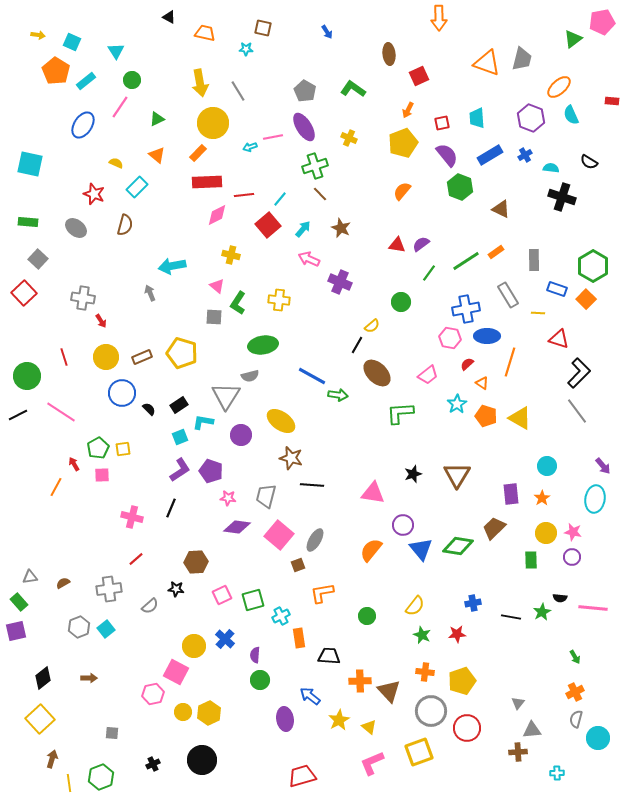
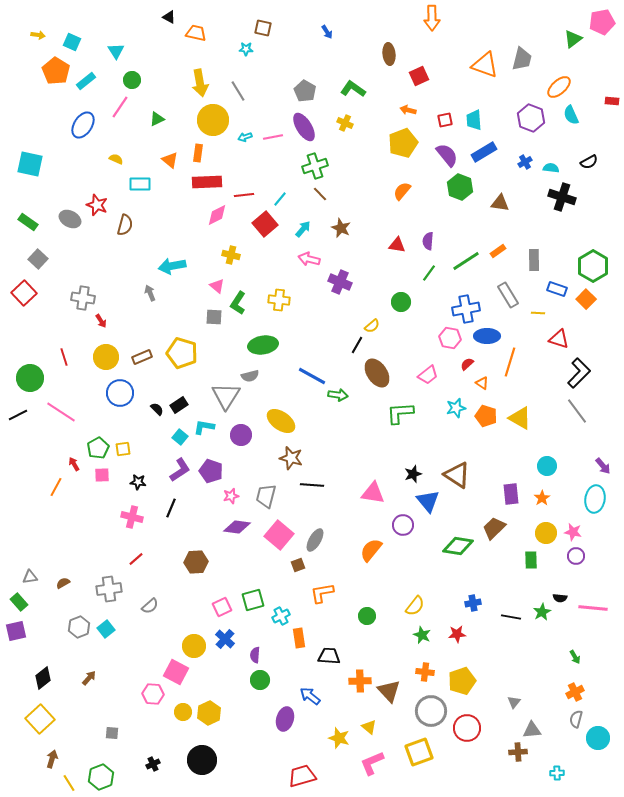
orange arrow at (439, 18): moved 7 px left
orange trapezoid at (205, 33): moved 9 px left
orange triangle at (487, 63): moved 2 px left, 2 px down
orange arrow at (408, 110): rotated 77 degrees clockwise
cyan trapezoid at (477, 118): moved 3 px left, 2 px down
yellow circle at (213, 123): moved 3 px up
red square at (442, 123): moved 3 px right, 3 px up
yellow cross at (349, 138): moved 4 px left, 15 px up
cyan arrow at (250, 147): moved 5 px left, 10 px up
orange rectangle at (198, 153): rotated 36 degrees counterclockwise
orange triangle at (157, 155): moved 13 px right, 5 px down
blue rectangle at (490, 155): moved 6 px left, 3 px up
blue cross at (525, 155): moved 7 px down
black semicircle at (589, 162): rotated 60 degrees counterclockwise
yellow semicircle at (116, 163): moved 4 px up
cyan rectangle at (137, 187): moved 3 px right, 3 px up; rotated 45 degrees clockwise
red star at (94, 194): moved 3 px right, 11 px down
brown triangle at (501, 209): moved 1 px left, 6 px up; rotated 18 degrees counterclockwise
green rectangle at (28, 222): rotated 30 degrees clockwise
red square at (268, 225): moved 3 px left, 1 px up
gray ellipse at (76, 228): moved 6 px left, 9 px up; rotated 10 degrees counterclockwise
purple semicircle at (421, 244): moved 7 px right, 3 px up; rotated 48 degrees counterclockwise
orange rectangle at (496, 252): moved 2 px right, 1 px up
pink arrow at (309, 259): rotated 10 degrees counterclockwise
brown ellipse at (377, 373): rotated 12 degrees clockwise
green circle at (27, 376): moved 3 px right, 2 px down
blue circle at (122, 393): moved 2 px left
cyan star at (457, 404): moved 1 px left, 4 px down; rotated 18 degrees clockwise
black semicircle at (149, 409): moved 8 px right
cyan L-shape at (203, 422): moved 1 px right, 5 px down
cyan square at (180, 437): rotated 28 degrees counterclockwise
brown triangle at (457, 475): rotated 28 degrees counterclockwise
pink star at (228, 498): moved 3 px right, 2 px up; rotated 21 degrees counterclockwise
blue triangle at (421, 549): moved 7 px right, 48 px up
purple circle at (572, 557): moved 4 px right, 1 px up
black star at (176, 589): moved 38 px left, 107 px up
pink square at (222, 595): moved 12 px down
brown arrow at (89, 678): rotated 49 degrees counterclockwise
pink hexagon at (153, 694): rotated 15 degrees clockwise
gray triangle at (518, 703): moved 4 px left, 1 px up
purple ellipse at (285, 719): rotated 25 degrees clockwise
yellow star at (339, 720): moved 18 px down; rotated 25 degrees counterclockwise
yellow line at (69, 783): rotated 24 degrees counterclockwise
